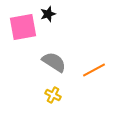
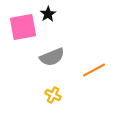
black star: rotated 14 degrees counterclockwise
gray semicircle: moved 2 px left, 5 px up; rotated 125 degrees clockwise
